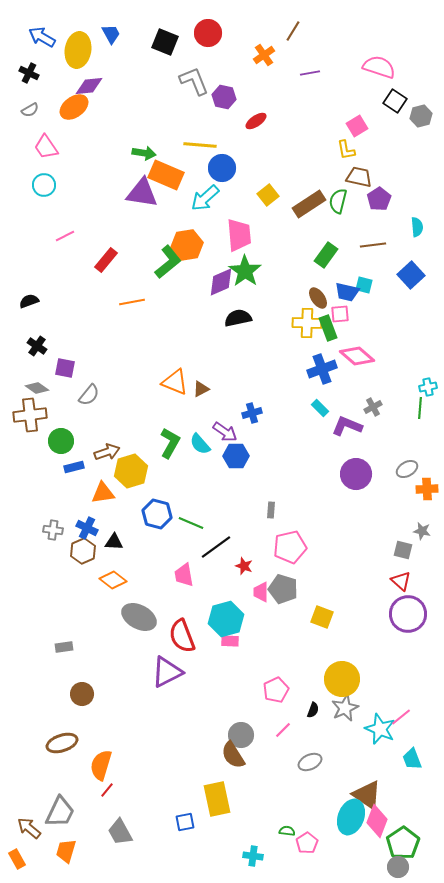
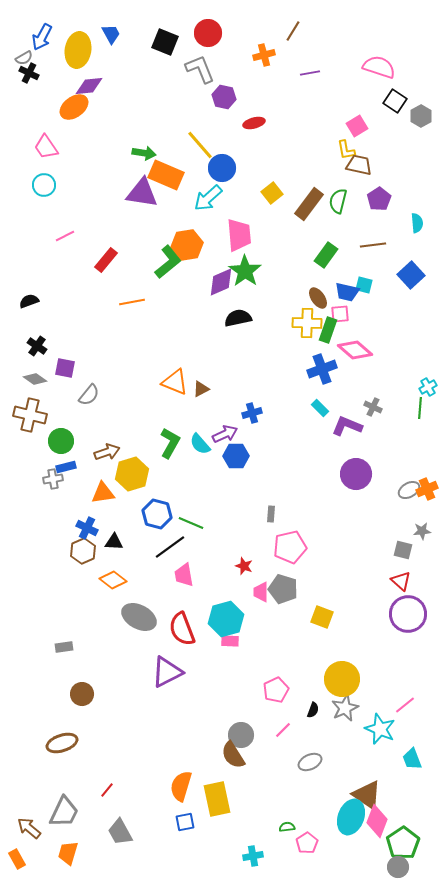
blue arrow at (42, 37): rotated 92 degrees counterclockwise
orange cross at (264, 55): rotated 20 degrees clockwise
gray L-shape at (194, 81): moved 6 px right, 12 px up
gray semicircle at (30, 110): moved 6 px left, 52 px up
gray hexagon at (421, 116): rotated 15 degrees counterclockwise
red ellipse at (256, 121): moved 2 px left, 2 px down; rotated 20 degrees clockwise
yellow line at (200, 145): rotated 44 degrees clockwise
brown trapezoid at (359, 177): moved 12 px up
yellow square at (268, 195): moved 4 px right, 2 px up
cyan arrow at (205, 198): moved 3 px right
brown rectangle at (309, 204): rotated 20 degrees counterclockwise
cyan semicircle at (417, 227): moved 4 px up
green rectangle at (328, 328): moved 2 px down; rotated 40 degrees clockwise
pink diamond at (357, 356): moved 2 px left, 6 px up
cyan cross at (428, 387): rotated 18 degrees counterclockwise
gray diamond at (37, 388): moved 2 px left, 9 px up
gray cross at (373, 407): rotated 36 degrees counterclockwise
brown cross at (30, 415): rotated 20 degrees clockwise
purple arrow at (225, 432): moved 2 px down; rotated 60 degrees counterclockwise
blue rectangle at (74, 467): moved 8 px left
gray ellipse at (407, 469): moved 2 px right, 21 px down
yellow hexagon at (131, 471): moved 1 px right, 3 px down
orange cross at (427, 489): rotated 20 degrees counterclockwise
gray rectangle at (271, 510): moved 4 px down
gray cross at (53, 530): moved 51 px up; rotated 18 degrees counterclockwise
gray star at (422, 531): rotated 18 degrees counterclockwise
black line at (216, 547): moved 46 px left
red semicircle at (182, 636): moved 7 px up
pink line at (401, 717): moved 4 px right, 12 px up
orange semicircle at (101, 765): moved 80 px right, 21 px down
gray trapezoid at (60, 812): moved 4 px right
green semicircle at (287, 831): moved 4 px up; rotated 14 degrees counterclockwise
orange trapezoid at (66, 851): moved 2 px right, 2 px down
cyan cross at (253, 856): rotated 18 degrees counterclockwise
